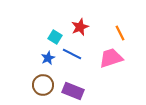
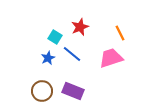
blue line: rotated 12 degrees clockwise
brown circle: moved 1 px left, 6 px down
